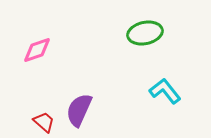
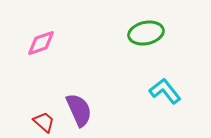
green ellipse: moved 1 px right
pink diamond: moved 4 px right, 7 px up
purple semicircle: rotated 132 degrees clockwise
